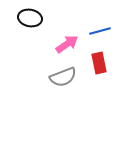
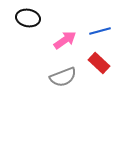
black ellipse: moved 2 px left
pink arrow: moved 2 px left, 4 px up
red rectangle: rotated 35 degrees counterclockwise
